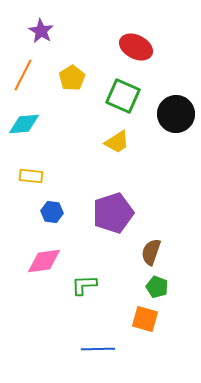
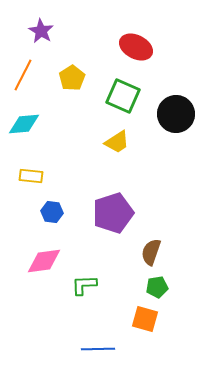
green pentagon: rotated 30 degrees counterclockwise
